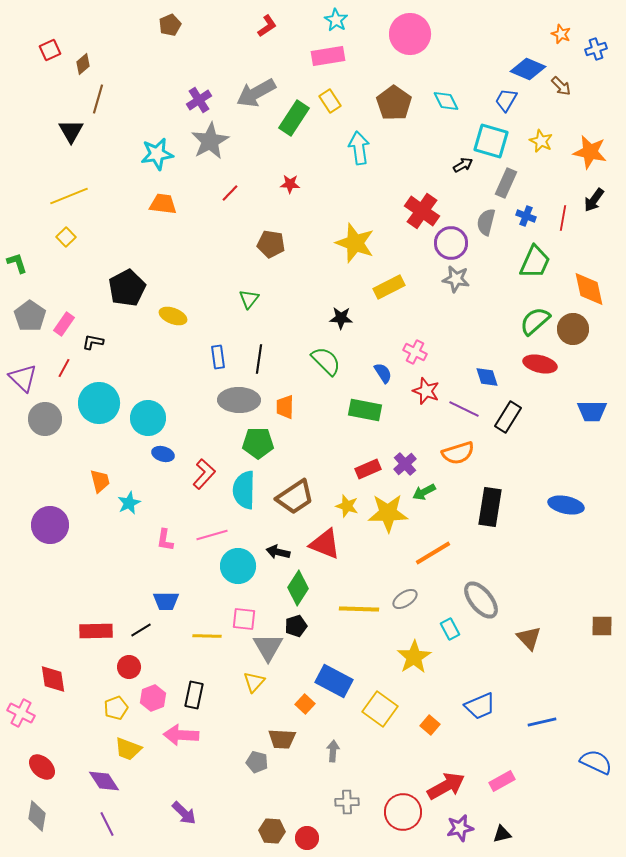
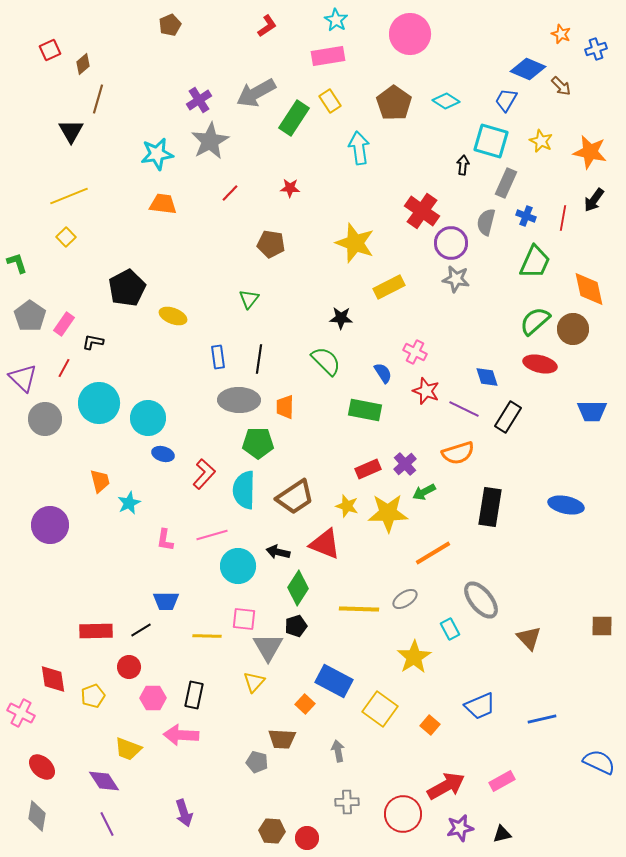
cyan diamond at (446, 101): rotated 32 degrees counterclockwise
black arrow at (463, 165): rotated 54 degrees counterclockwise
red star at (290, 184): moved 4 px down
pink hexagon at (153, 698): rotated 20 degrees clockwise
yellow pentagon at (116, 708): moved 23 px left, 12 px up
blue line at (542, 722): moved 3 px up
gray arrow at (333, 751): moved 5 px right; rotated 15 degrees counterclockwise
blue semicircle at (596, 762): moved 3 px right
red circle at (403, 812): moved 2 px down
purple arrow at (184, 813): rotated 28 degrees clockwise
